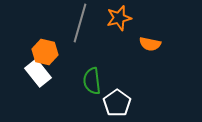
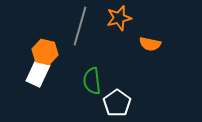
gray line: moved 3 px down
white rectangle: rotated 64 degrees clockwise
